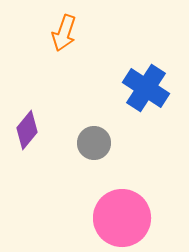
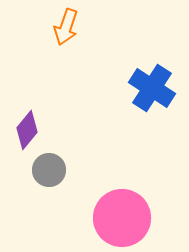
orange arrow: moved 2 px right, 6 px up
blue cross: moved 6 px right
gray circle: moved 45 px left, 27 px down
